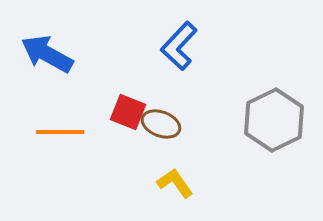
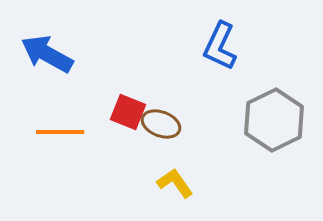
blue L-shape: moved 41 px right; rotated 18 degrees counterclockwise
